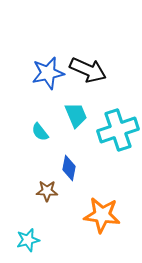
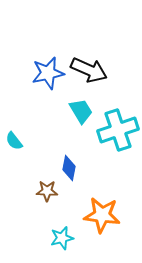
black arrow: moved 1 px right
cyan trapezoid: moved 5 px right, 4 px up; rotated 8 degrees counterclockwise
cyan semicircle: moved 26 px left, 9 px down
cyan star: moved 34 px right, 2 px up
